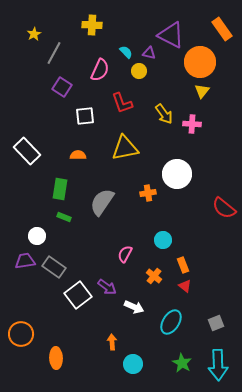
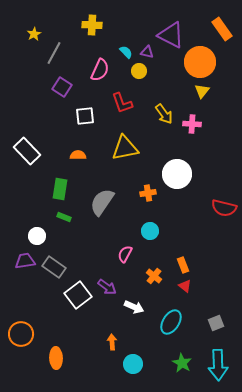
purple triangle at (149, 53): moved 2 px left, 1 px up
red semicircle at (224, 208): rotated 25 degrees counterclockwise
cyan circle at (163, 240): moved 13 px left, 9 px up
